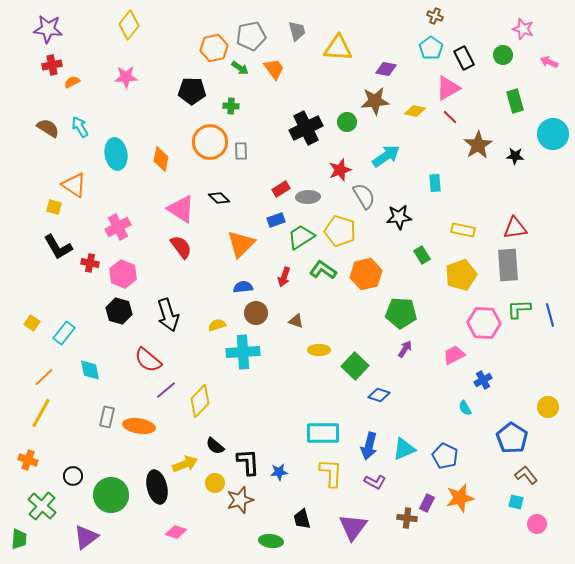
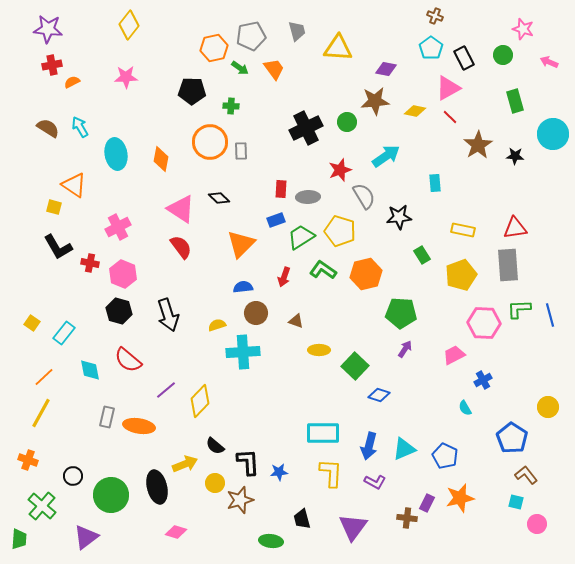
red rectangle at (281, 189): rotated 54 degrees counterclockwise
red semicircle at (148, 360): moved 20 px left
